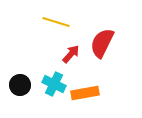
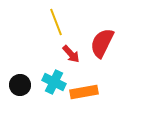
yellow line: rotated 52 degrees clockwise
red arrow: rotated 96 degrees clockwise
cyan cross: moved 2 px up
orange rectangle: moved 1 px left, 1 px up
